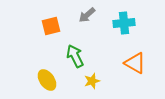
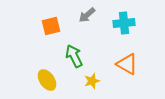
green arrow: moved 1 px left
orange triangle: moved 8 px left, 1 px down
